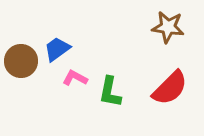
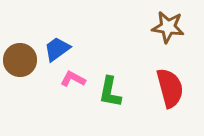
brown circle: moved 1 px left, 1 px up
pink L-shape: moved 2 px left, 1 px down
red semicircle: rotated 60 degrees counterclockwise
